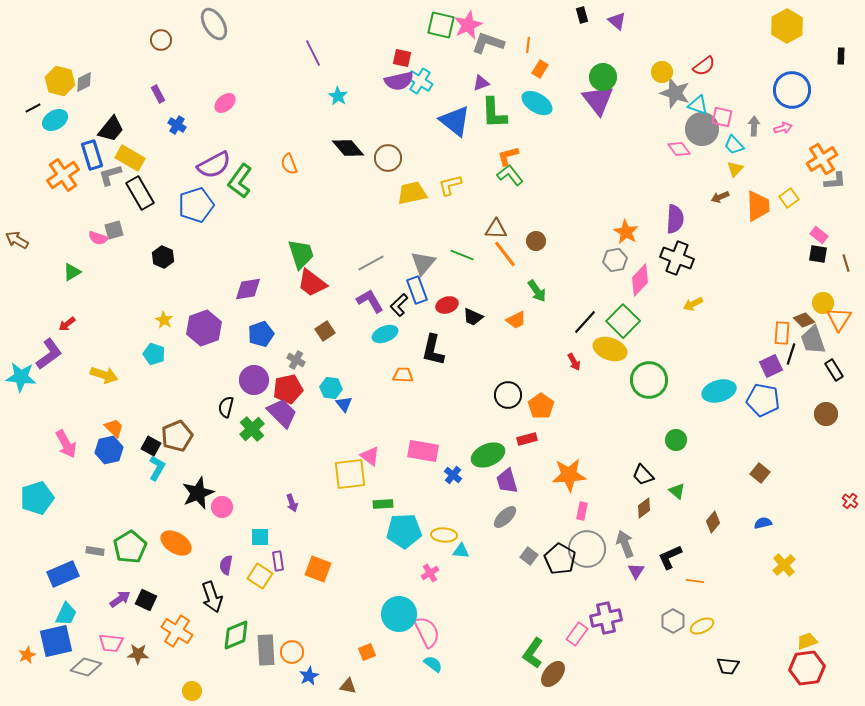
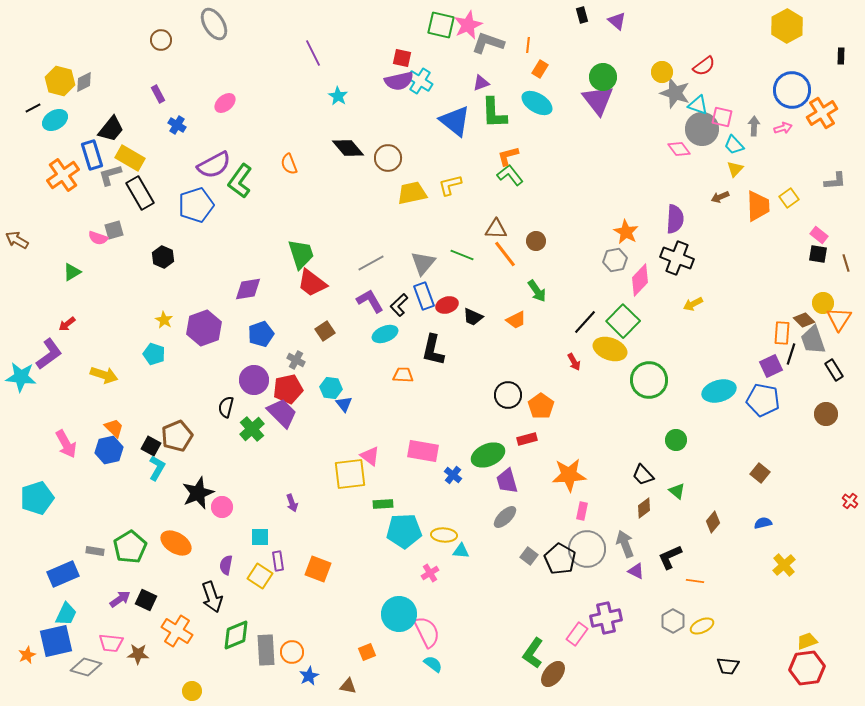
orange cross at (822, 159): moved 46 px up
blue rectangle at (417, 290): moved 7 px right, 6 px down
purple triangle at (636, 571): rotated 36 degrees counterclockwise
